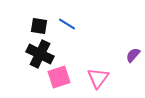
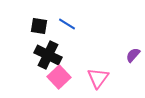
black cross: moved 8 px right, 1 px down
pink square: rotated 25 degrees counterclockwise
